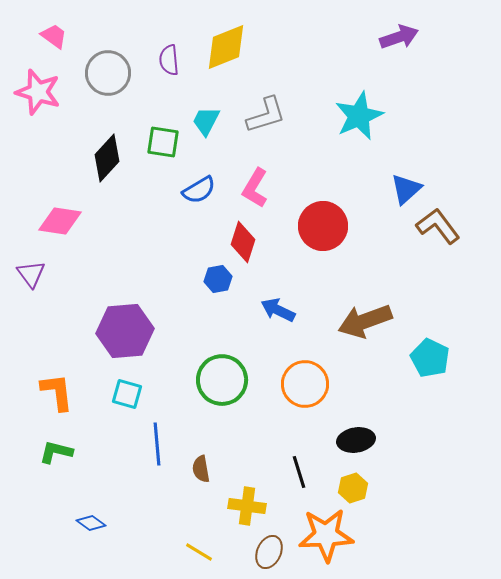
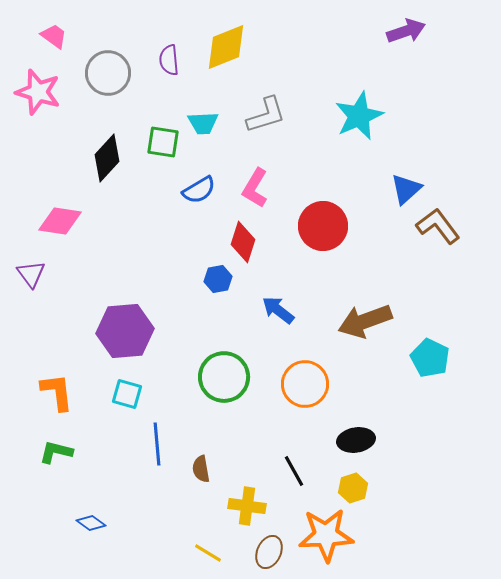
purple arrow: moved 7 px right, 6 px up
cyan trapezoid: moved 3 px left, 2 px down; rotated 120 degrees counterclockwise
blue arrow: rotated 12 degrees clockwise
green circle: moved 2 px right, 3 px up
black line: moved 5 px left, 1 px up; rotated 12 degrees counterclockwise
yellow line: moved 9 px right, 1 px down
